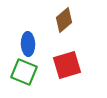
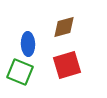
brown diamond: moved 7 px down; rotated 25 degrees clockwise
green square: moved 4 px left
